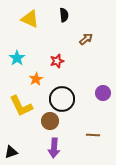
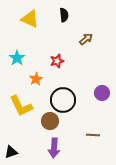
purple circle: moved 1 px left
black circle: moved 1 px right, 1 px down
